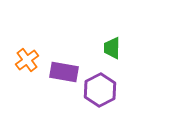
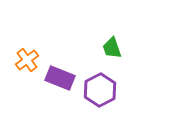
green trapezoid: rotated 20 degrees counterclockwise
purple rectangle: moved 4 px left, 6 px down; rotated 12 degrees clockwise
